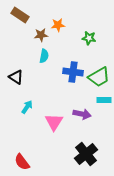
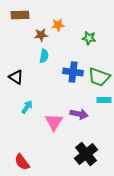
brown rectangle: rotated 36 degrees counterclockwise
green trapezoid: rotated 50 degrees clockwise
purple arrow: moved 3 px left
